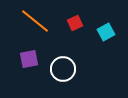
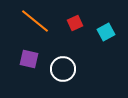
purple square: rotated 24 degrees clockwise
